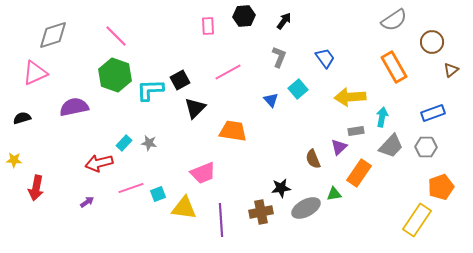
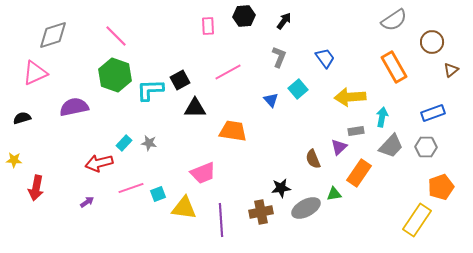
black triangle at (195, 108): rotated 45 degrees clockwise
